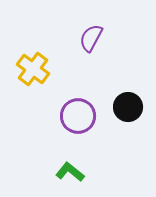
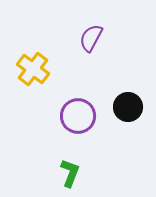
green L-shape: moved 1 px down; rotated 72 degrees clockwise
